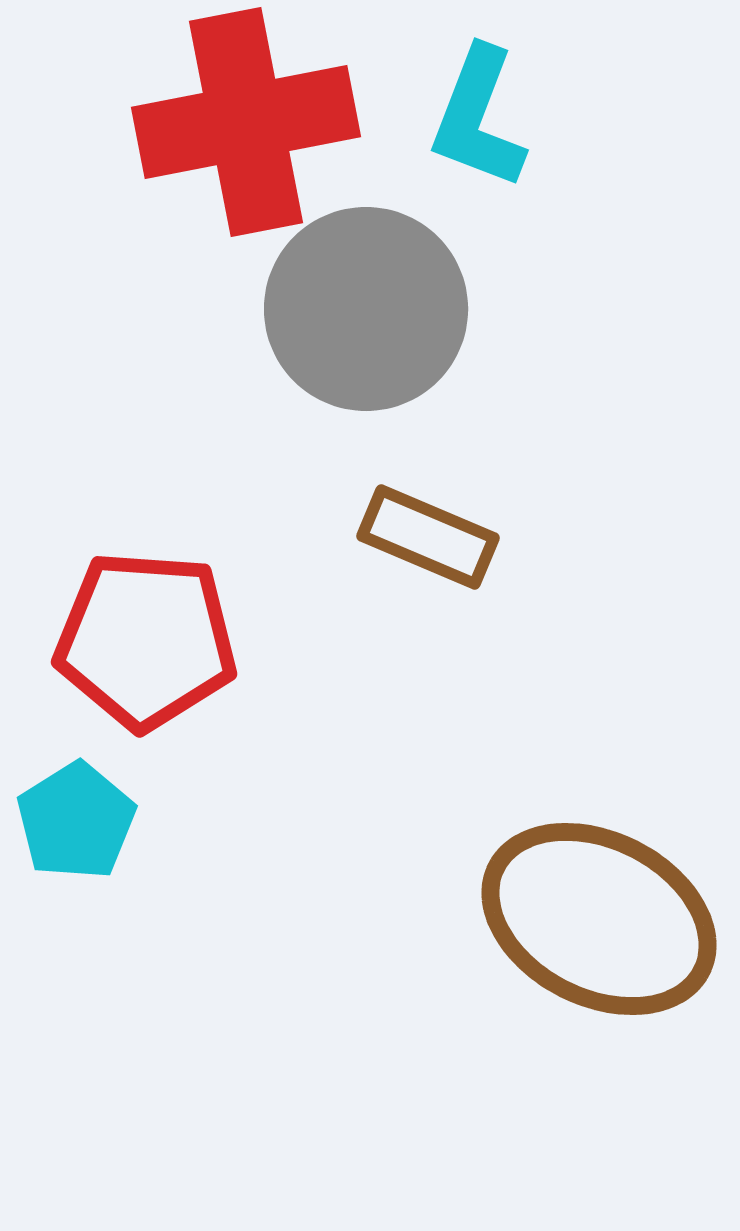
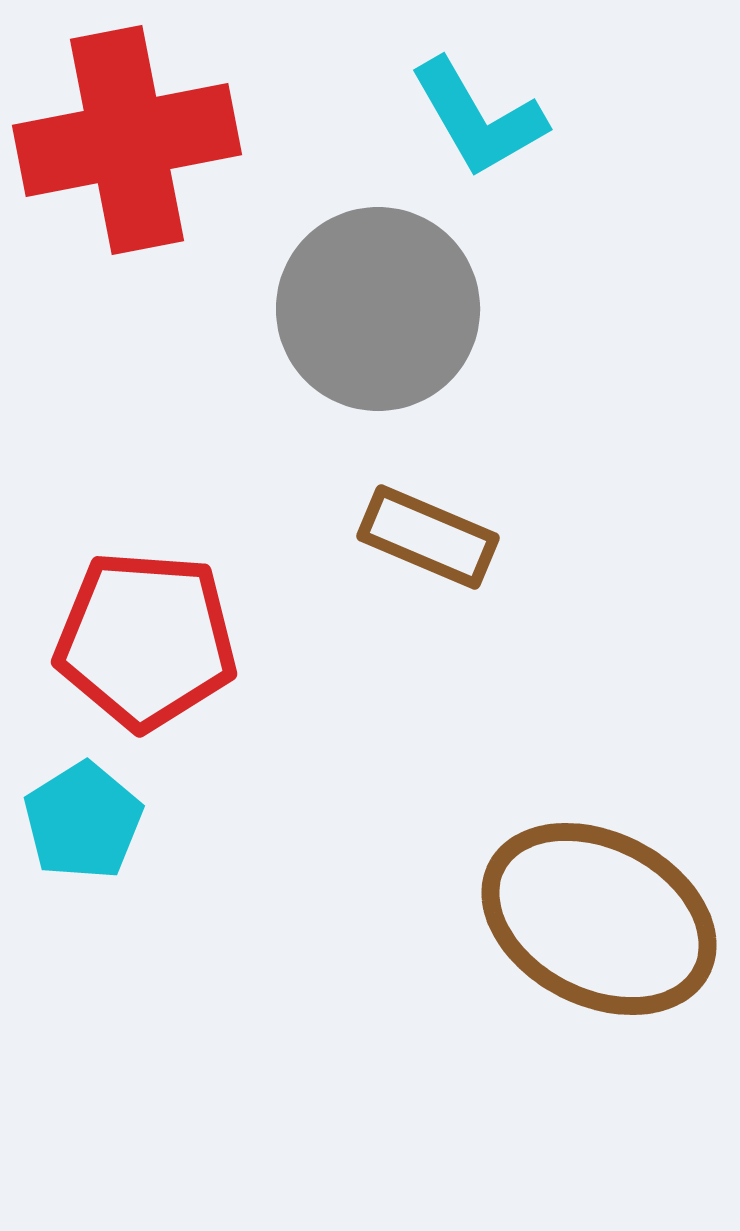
cyan L-shape: rotated 51 degrees counterclockwise
red cross: moved 119 px left, 18 px down
gray circle: moved 12 px right
cyan pentagon: moved 7 px right
